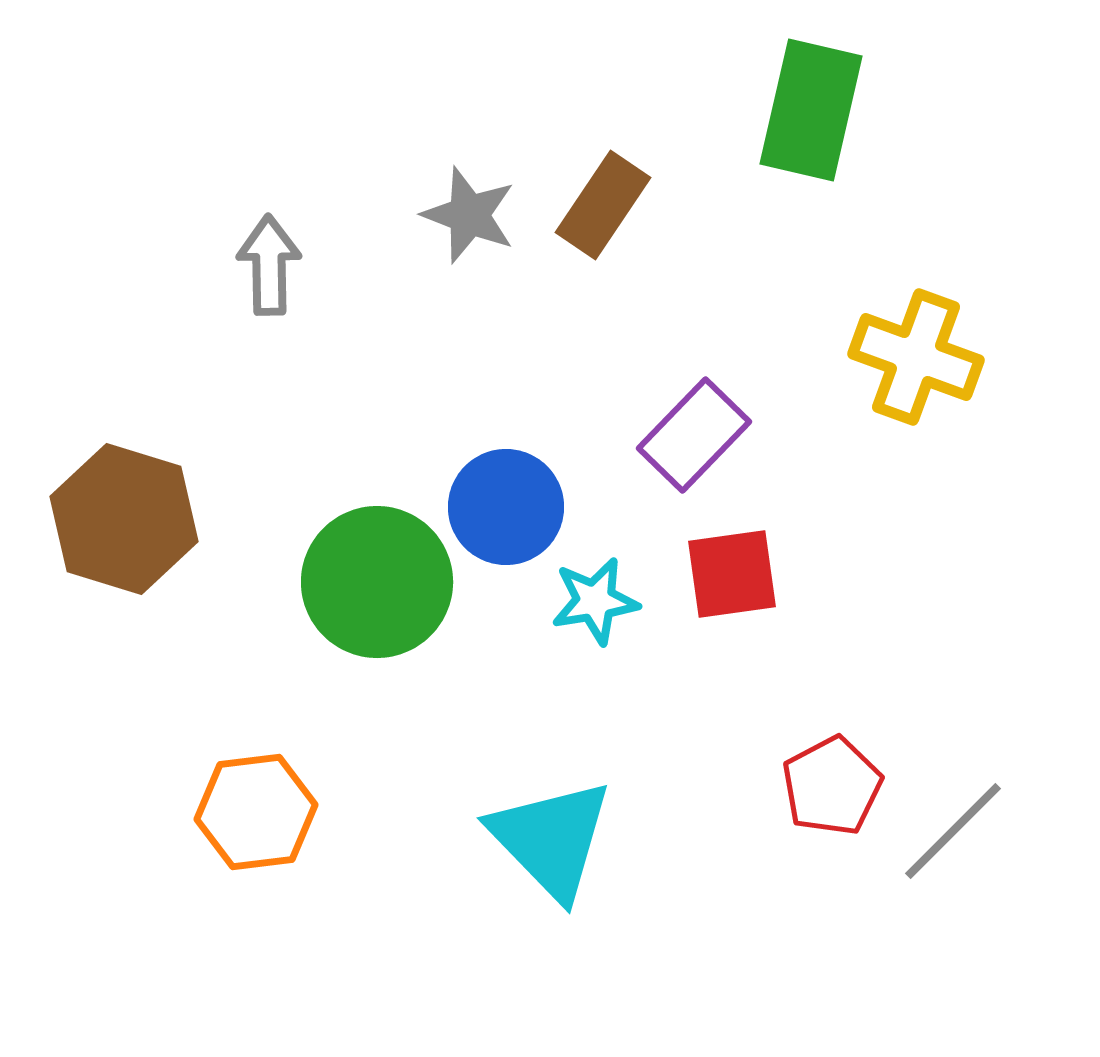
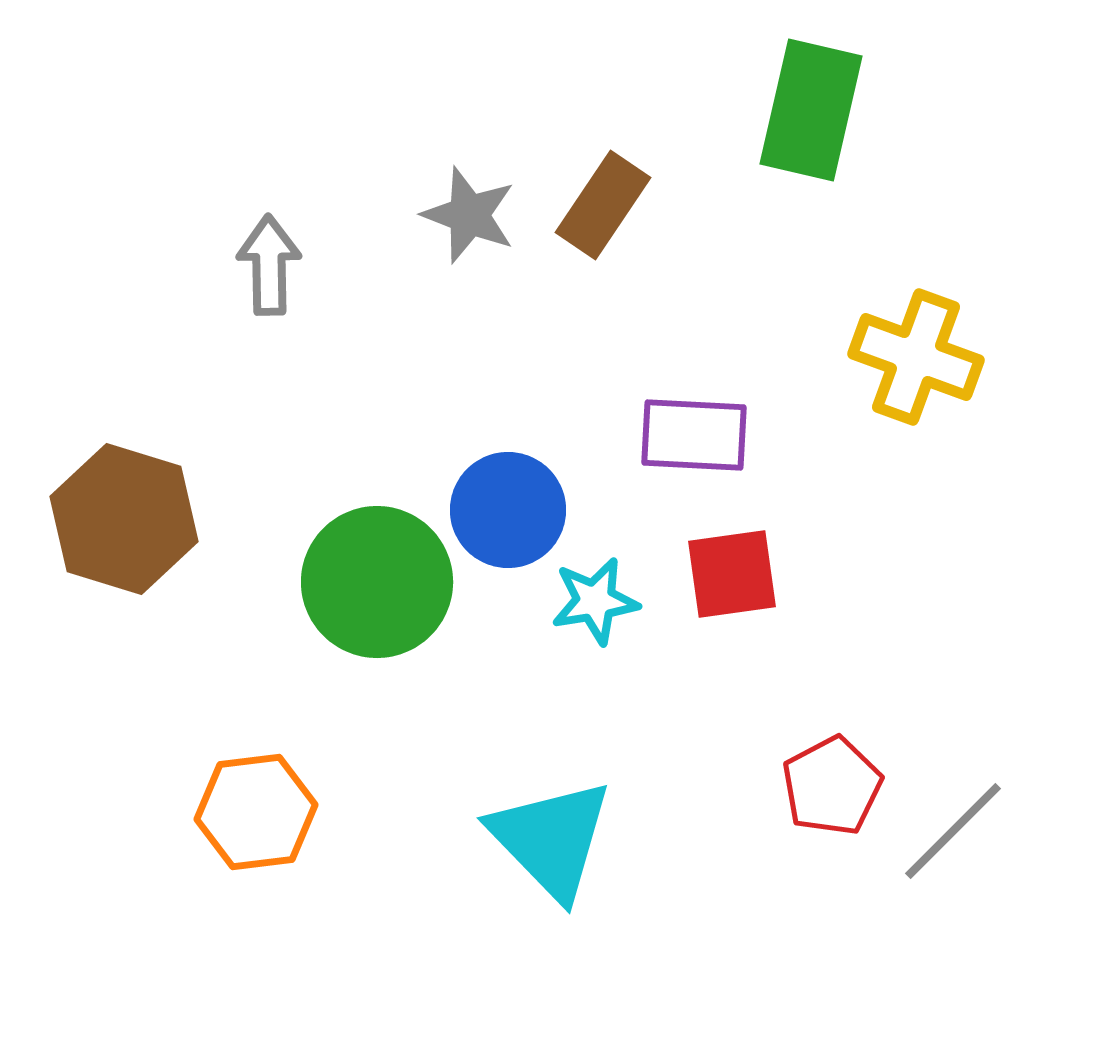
purple rectangle: rotated 49 degrees clockwise
blue circle: moved 2 px right, 3 px down
